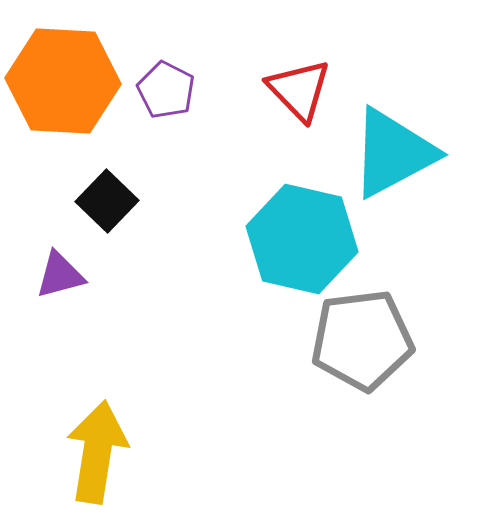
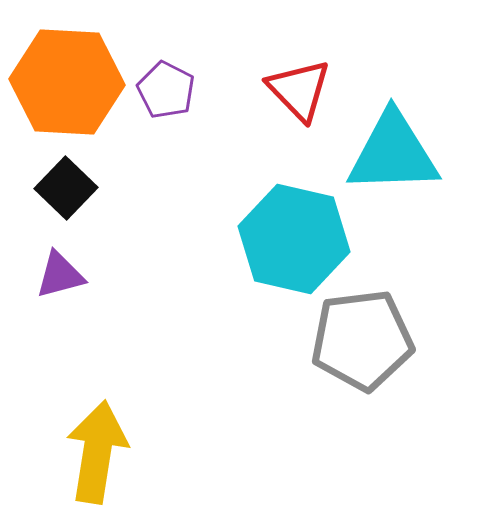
orange hexagon: moved 4 px right, 1 px down
cyan triangle: rotated 26 degrees clockwise
black square: moved 41 px left, 13 px up
cyan hexagon: moved 8 px left
